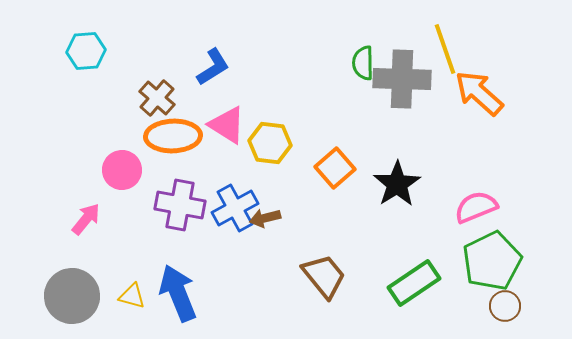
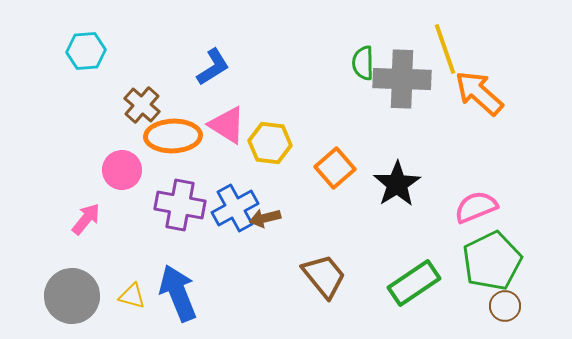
brown cross: moved 15 px left, 7 px down
